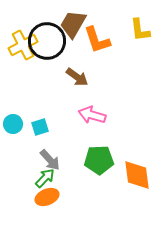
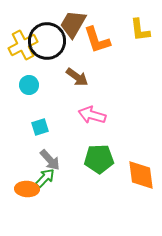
cyan circle: moved 16 px right, 39 px up
green pentagon: moved 1 px up
orange diamond: moved 4 px right
orange ellipse: moved 20 px left, 8 px up; rotated 25 degrees clockwise
